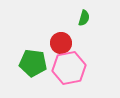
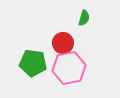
red circle: moved 2 px right
